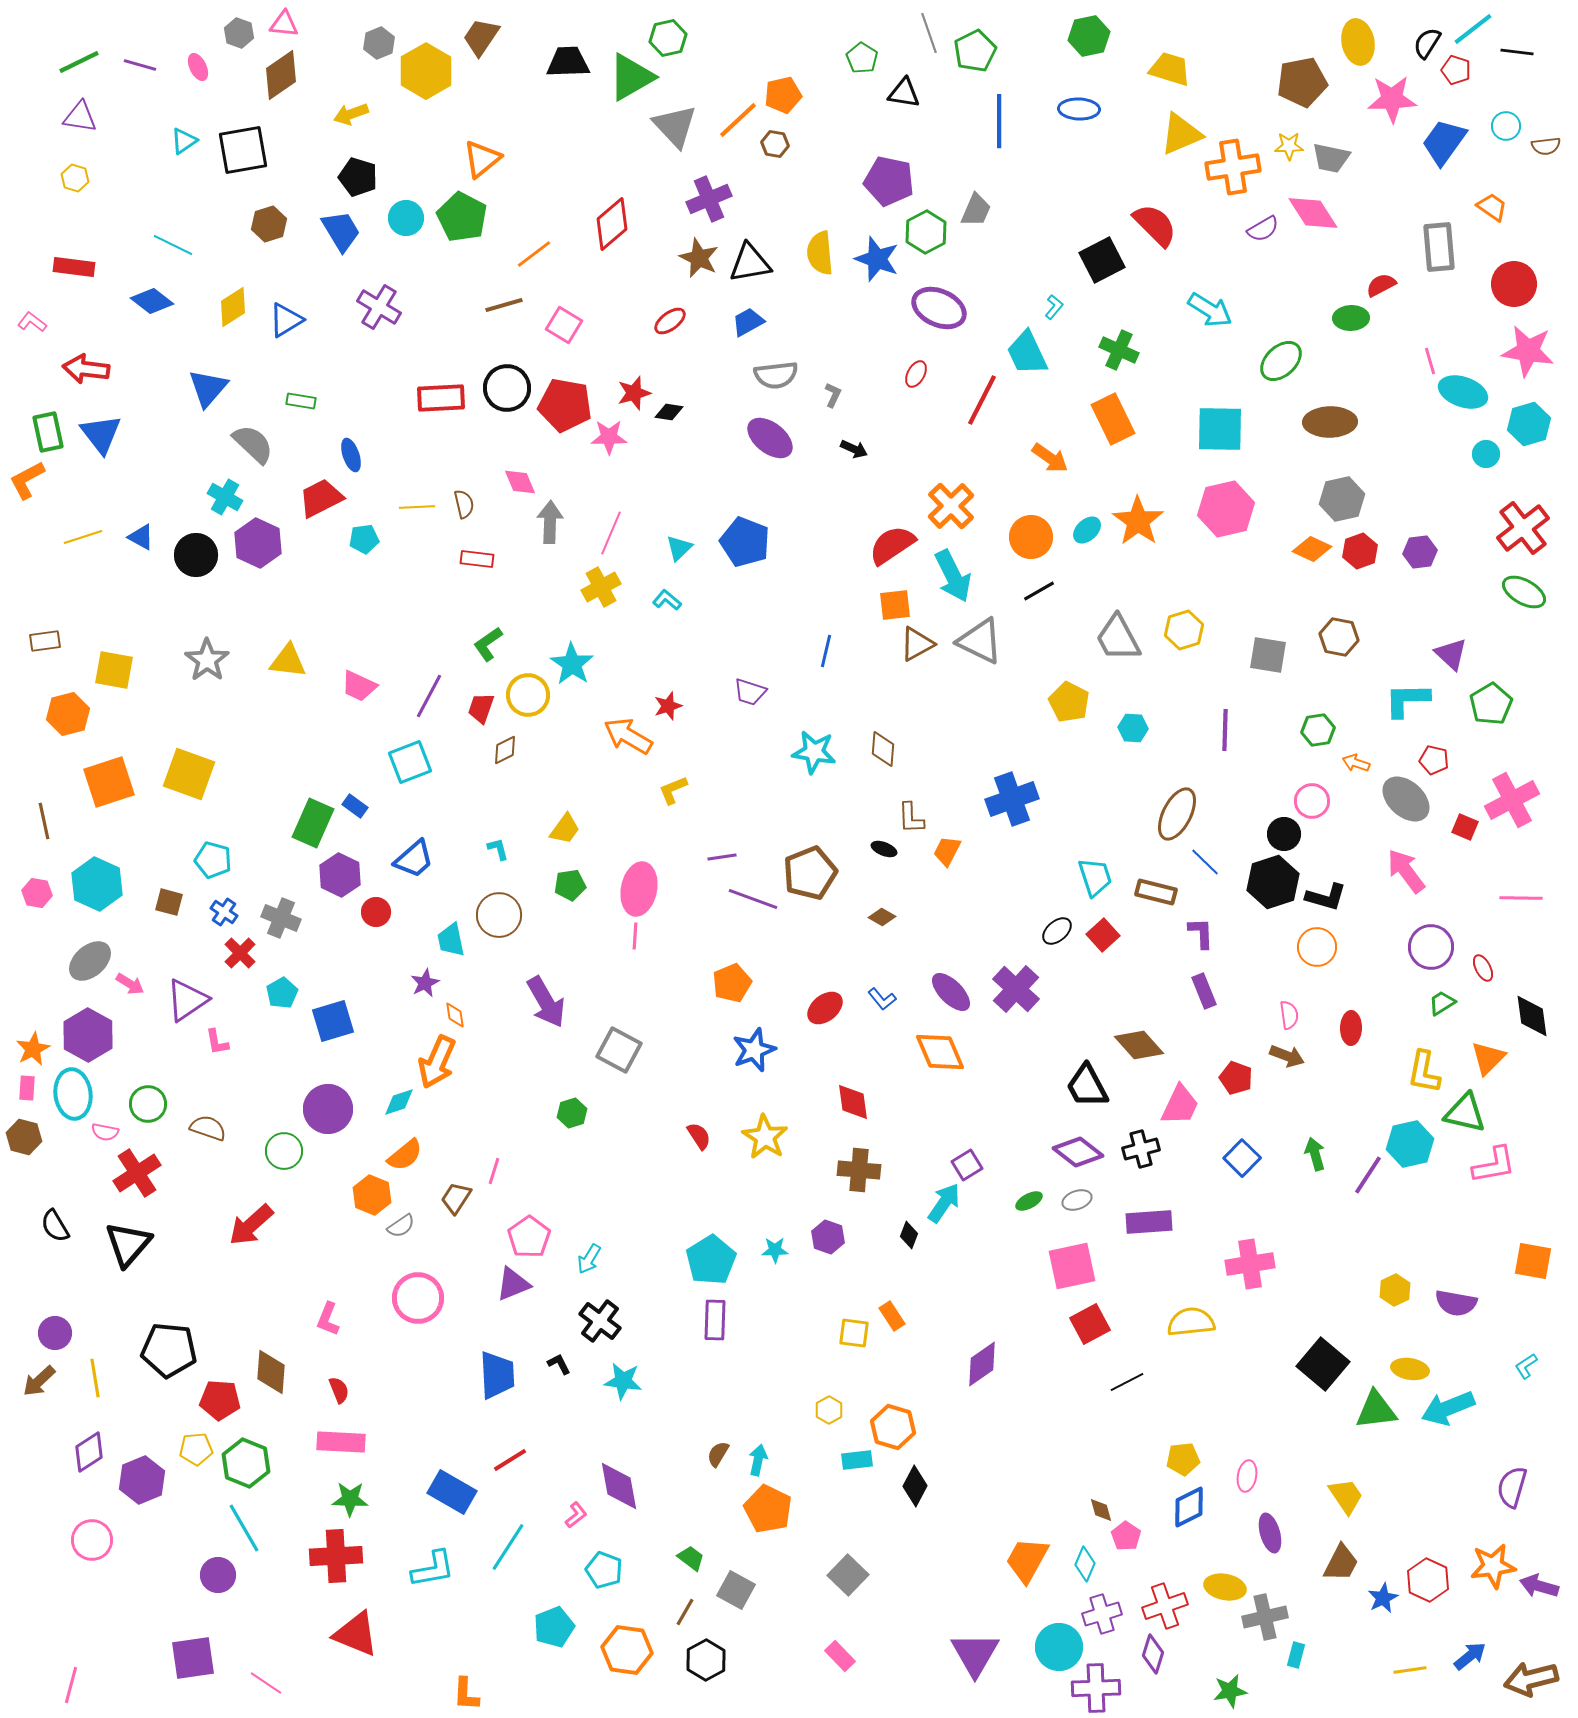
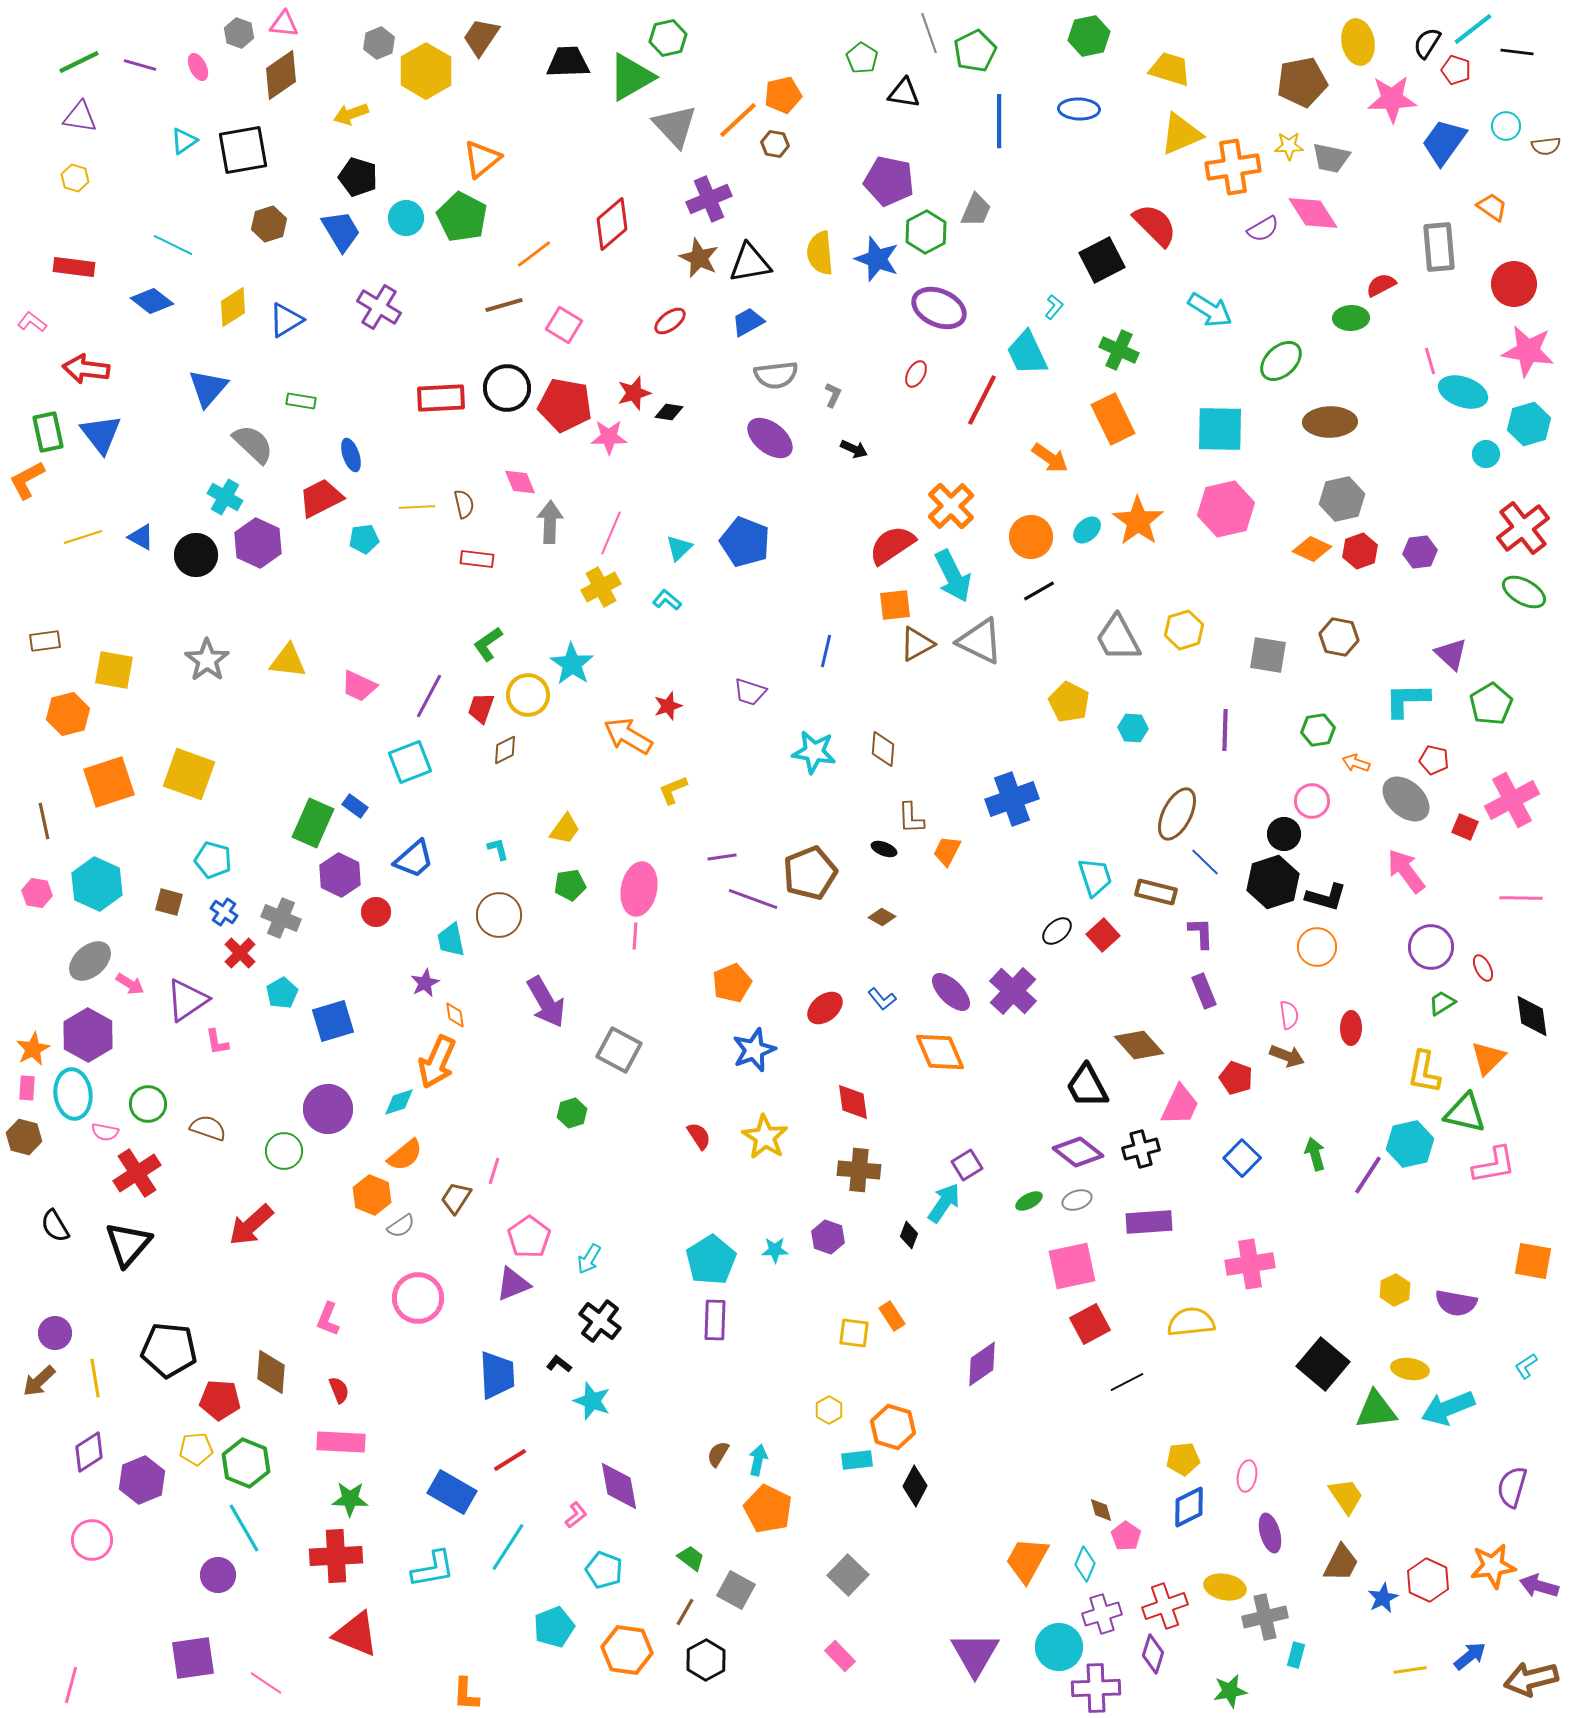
purple cross at (1016, 989): moved 3 px left, 2 px down
black L-shape at (559, 1364): rotated 25 degrees counterclockwise
cyan star at (623, 1381): moved 31 px left, 20 px down; rotated 12 degrees clockwise
